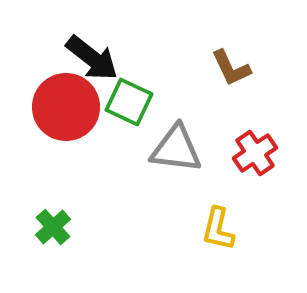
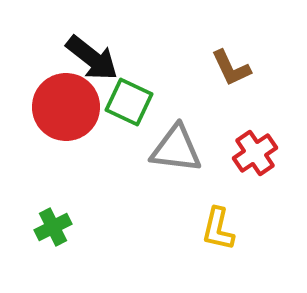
green cross: rotated 15 degrees clockwise
